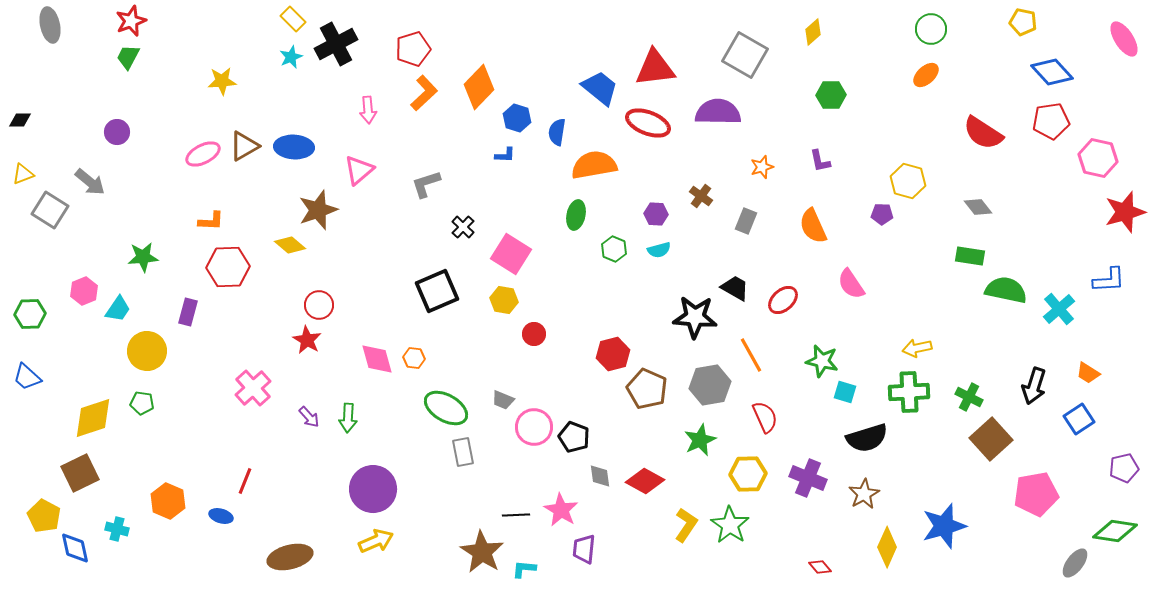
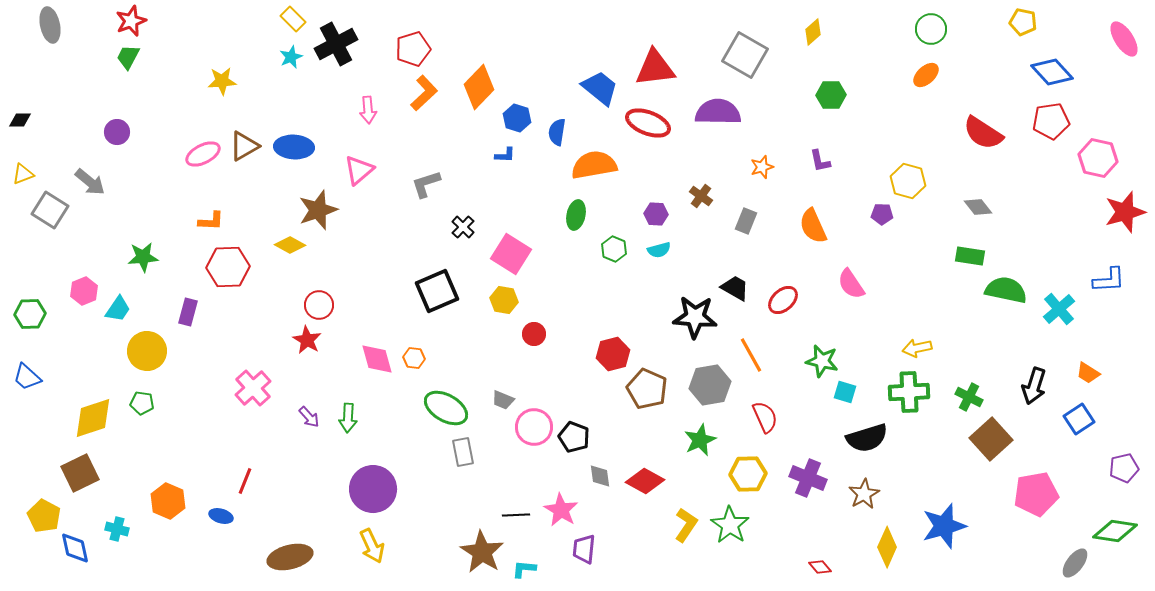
yellow diamond at (290, 245): rotated 12 degrees counterclockwise
yellow arrow at (376, 541): moved 4 px left, 5 px down; rotated 88 degrees clockwise
